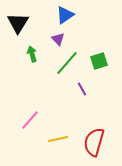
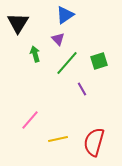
green arrow: moved 3 px right
